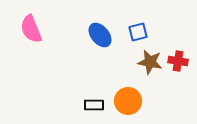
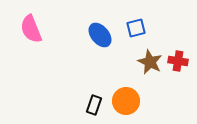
blue square: moved 2 px left, 4 px up
brown star: rotated 15 degrees clockwise
orange circle: moved 2 px left
black rectangle: rotated 72 degrees counterclockwise
